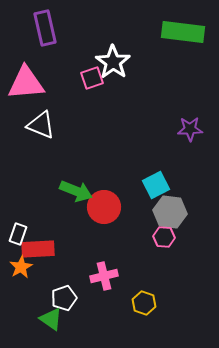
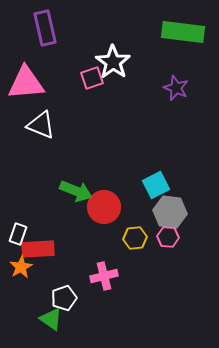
purple star: moved 14 px left, 41 px up; rotated 25 degrees clockwise
pink hexagon: moved 4 px right
yellow hexagon: moved 9 px left, 65 px up; rotated 25 degrees counterclockwise
